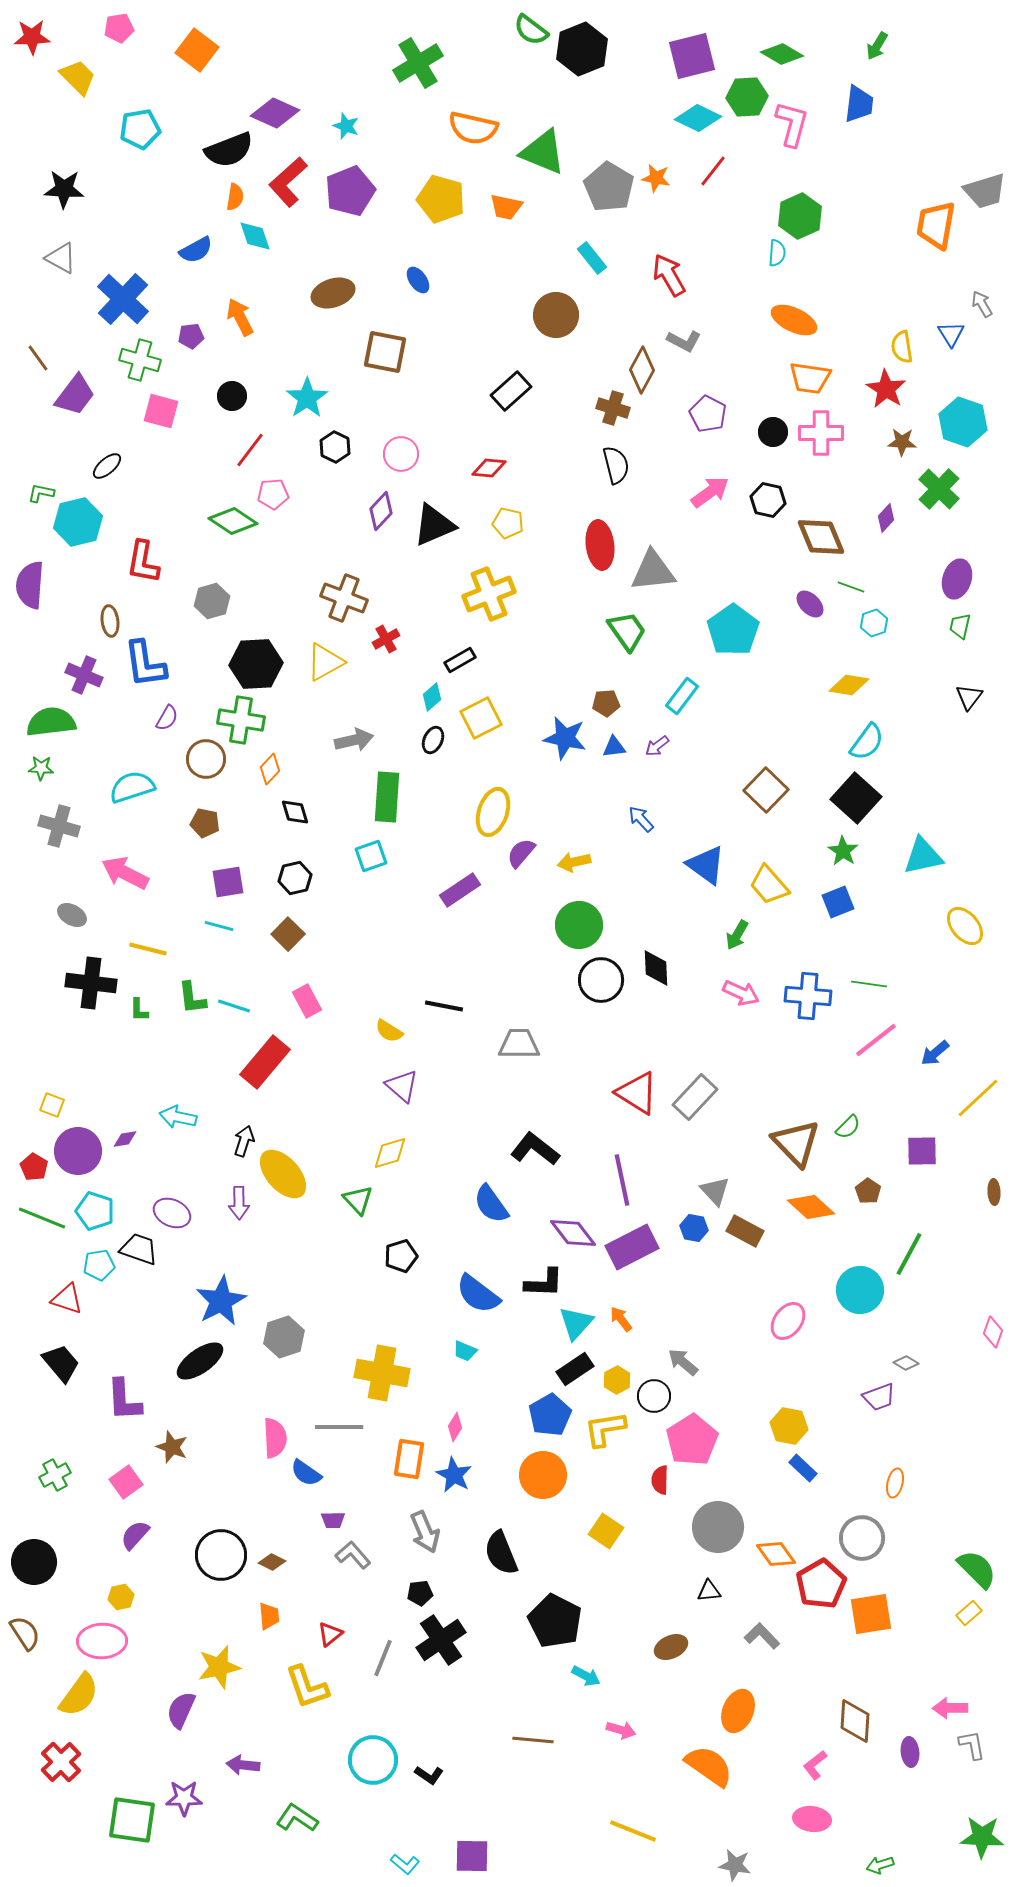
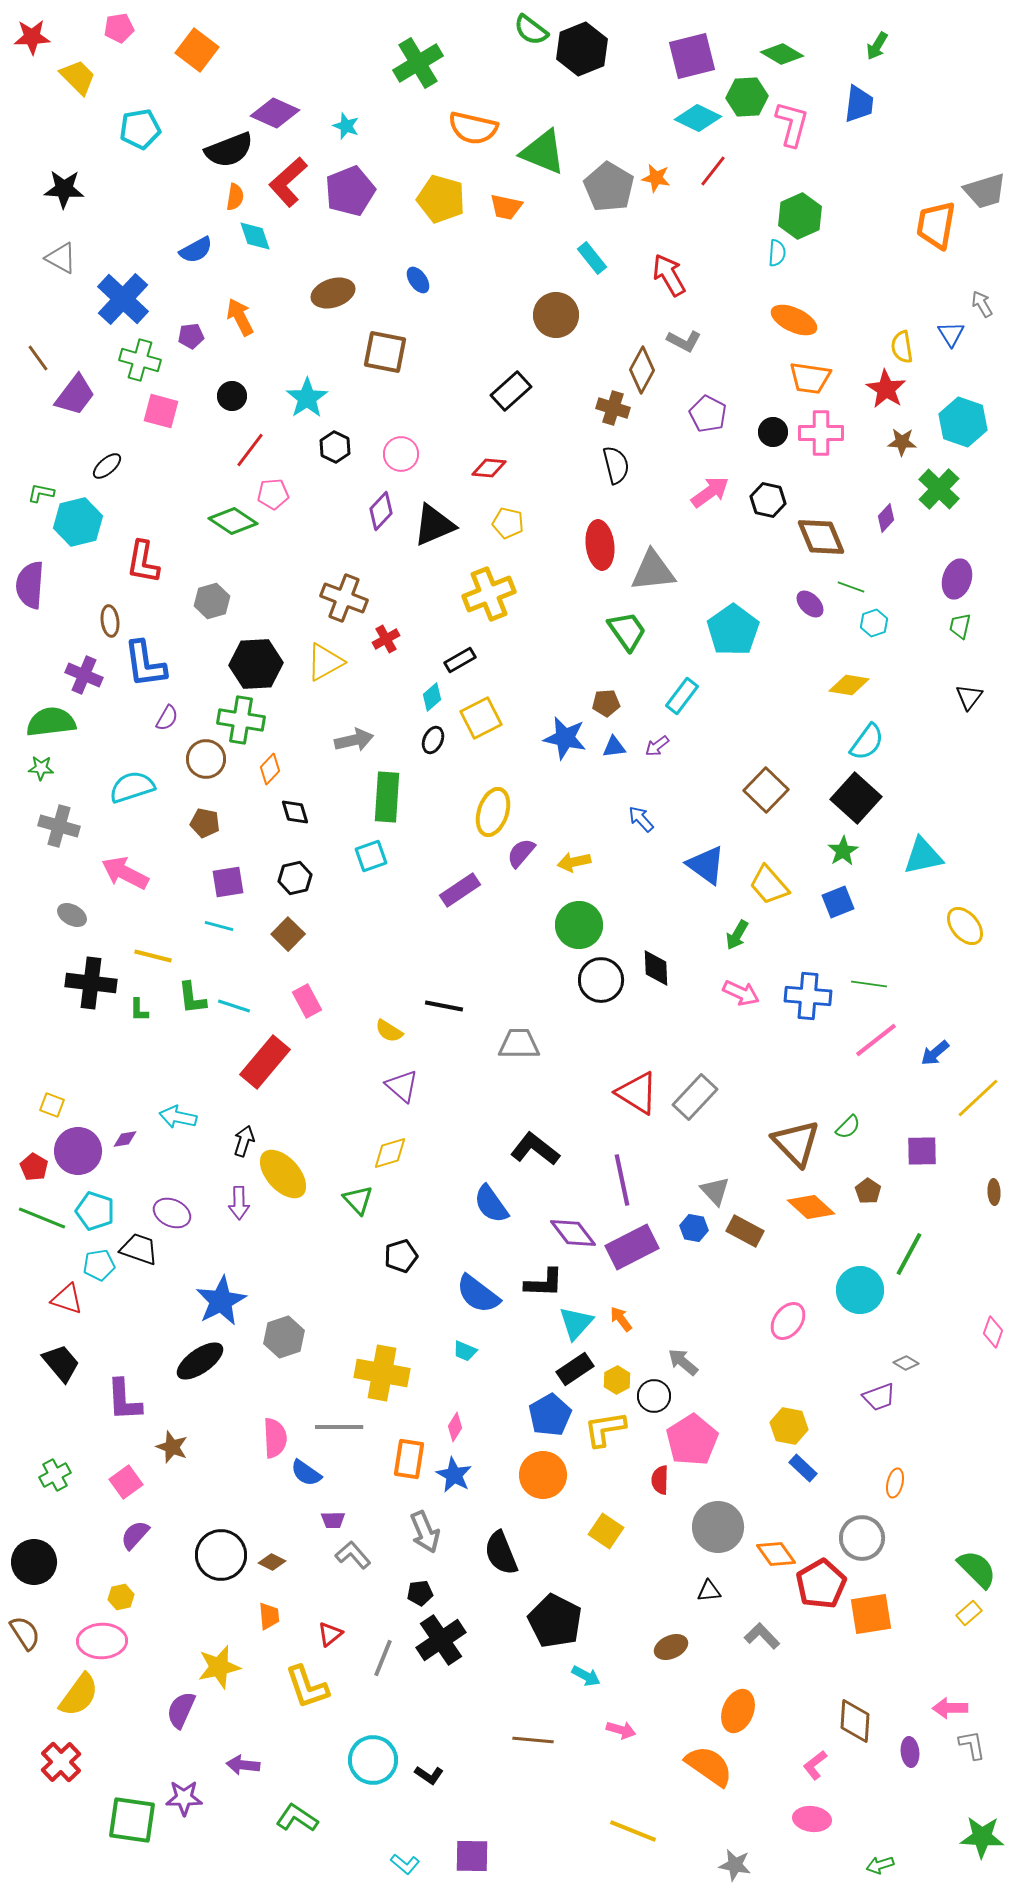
green star at (843, 851): rotated 8 degrees clockwise
yellow line at (148, 949): moved 5 px right, 7 px down
